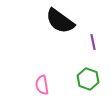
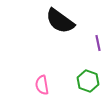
purple line: moved 5 px right, 1 px down
green hexagon: moved 2 px down
